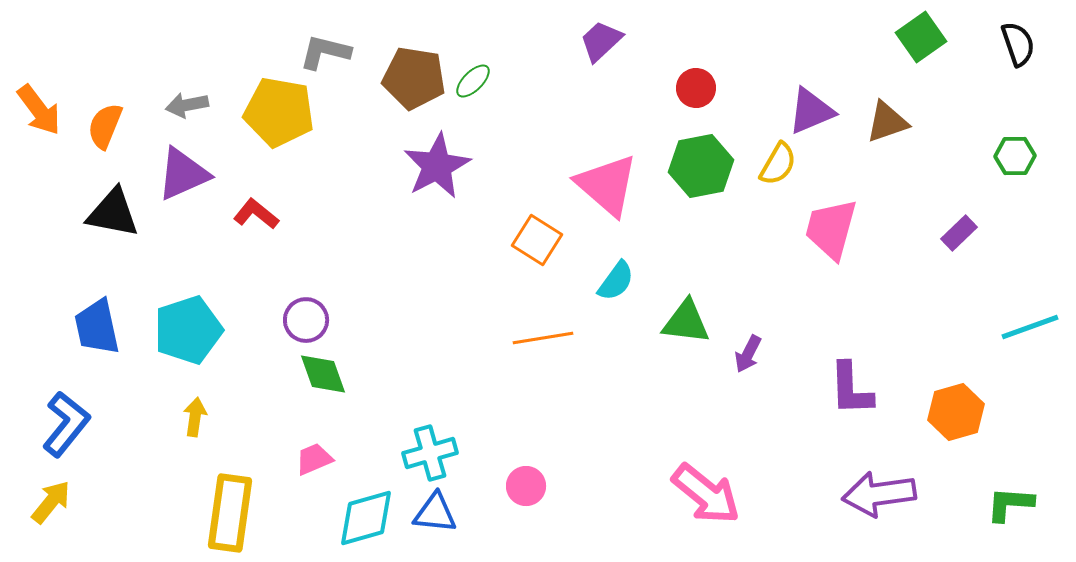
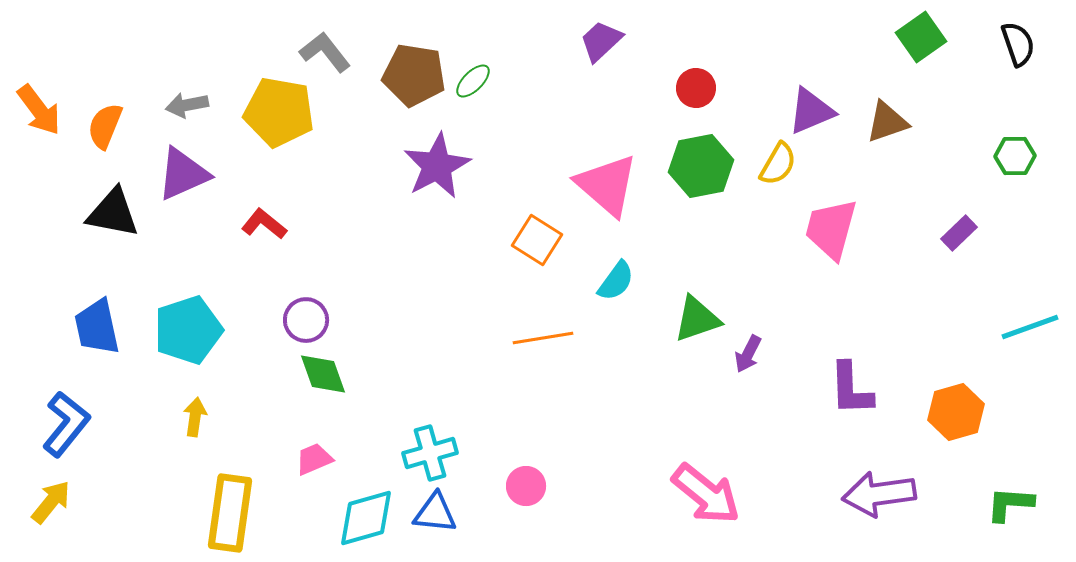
gray L-shape at (325, 52): rotated 38 degrees clockwise
brown pentagon at (414, 78): moved 3 px up
red L-shape at (256, 214): moved 8 px right, 10 px down
green triangle at (686, 322): moved 11 px right, 3 px up; rotated 26 degrees counterclockwise
